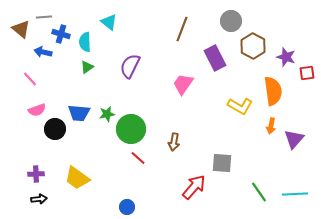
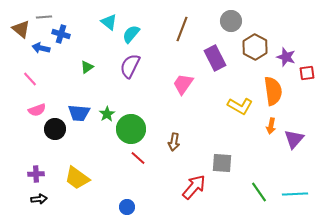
cyan semicircle: moved 46 px right, 8 px up; rotated 42 degrees clockwise
brown hexagon: moved 2 px right, 1 px down
blue arrow: moved 2 px left, 4 px up
green star: rotated 21 degrees counterclockwise
